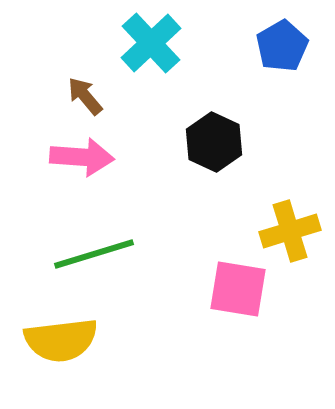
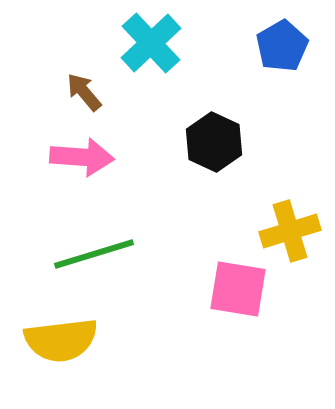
brown arrow: moved 1 px left, 4 px up
